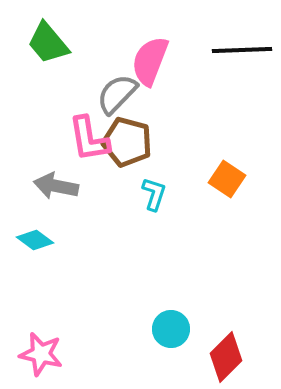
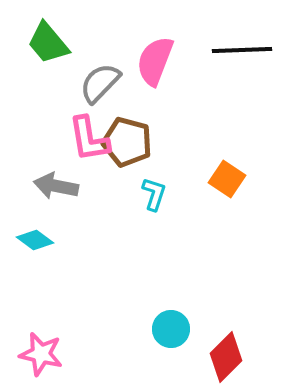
pink semicircle: moved 5 px right
gray semicircle: moved 17 px left, 11 px up
